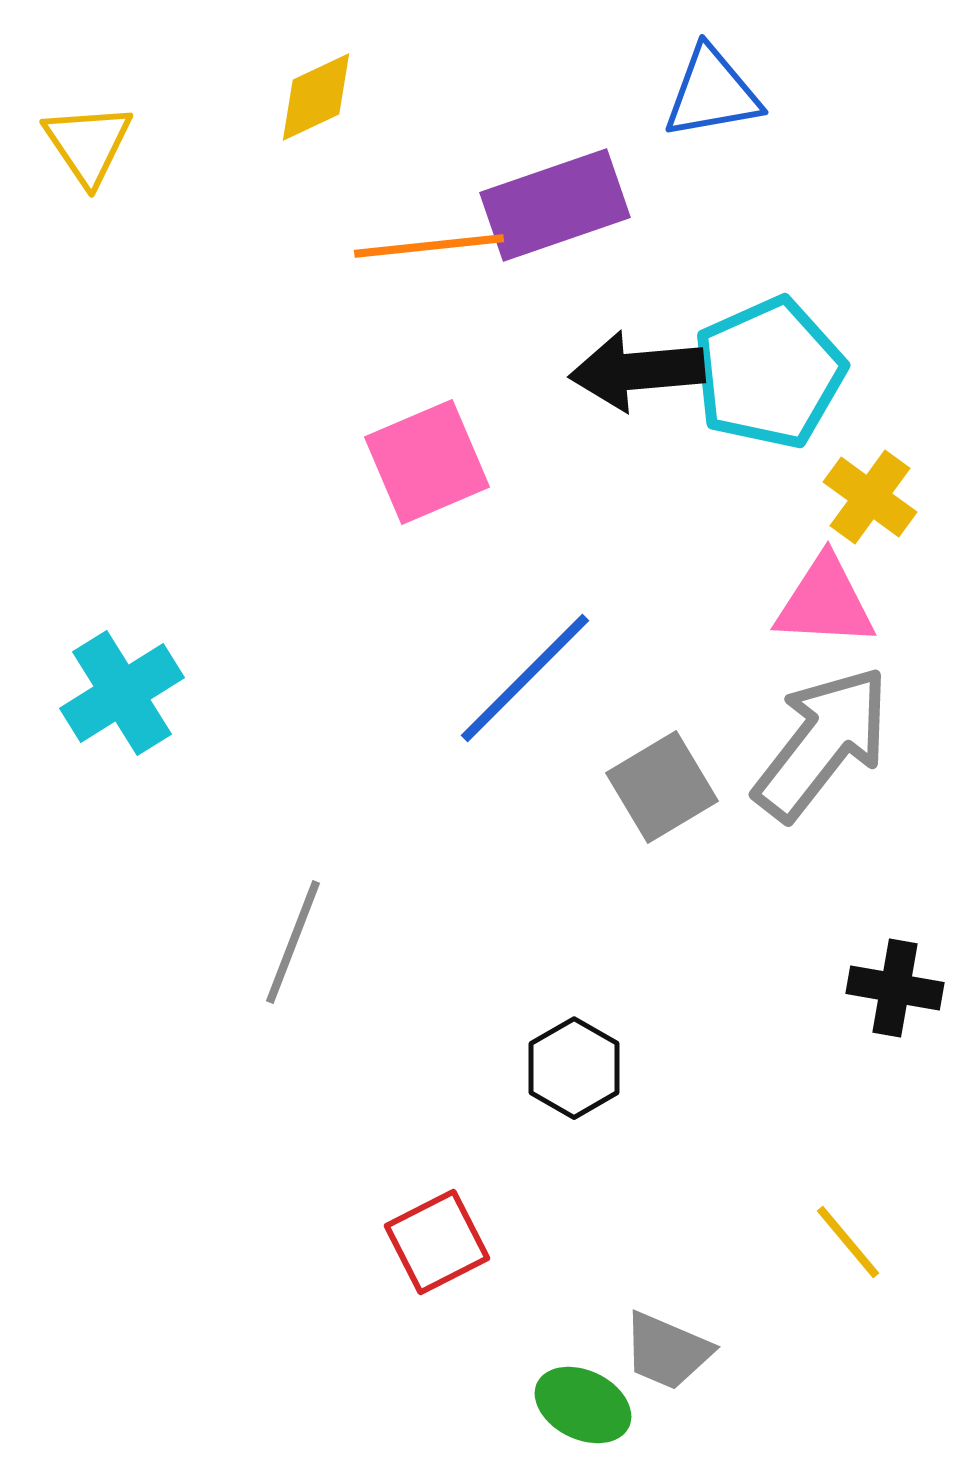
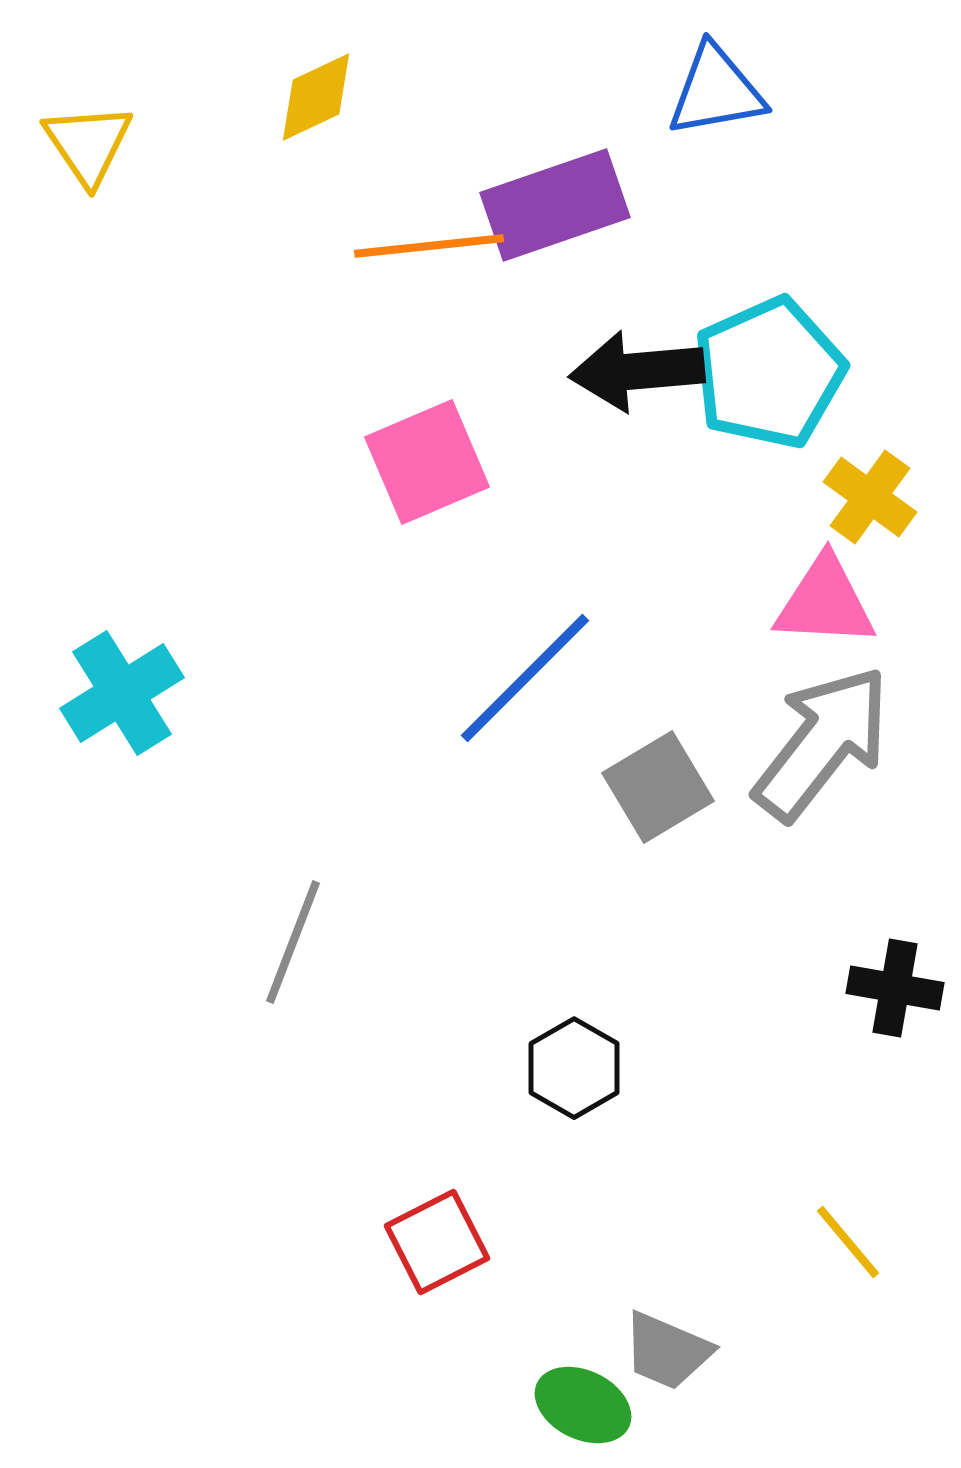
blue triangle: moved 4 px right, 2 px up
gray square: moved 4 px left
